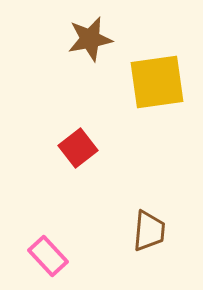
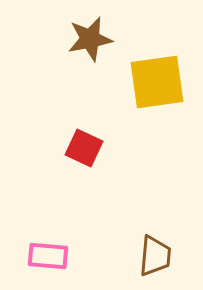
red square: moved 6 px right; rotated 27 degrees counterclockwise
brown trapezoid: moved 6 px right, 25 px down
pink rectangle: rotated 42 degrees counterclockwise
